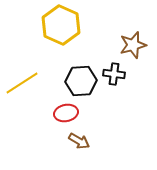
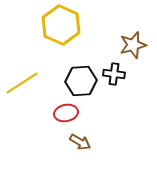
brown arrow: moved 1 px right, 1 px down
